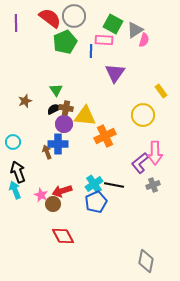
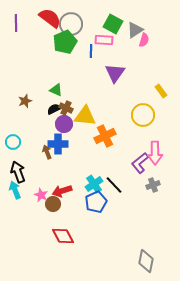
gray circle: moved 3 px left, 8 px down
green triangle: rotated 32 degrees counterclockwise
brown cross: rotated 16 degrees clockwise
black line: rotated 36 degrees clockwise
